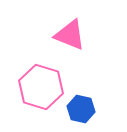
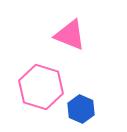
blue hexagon: rotated 12 degrees clockwise
